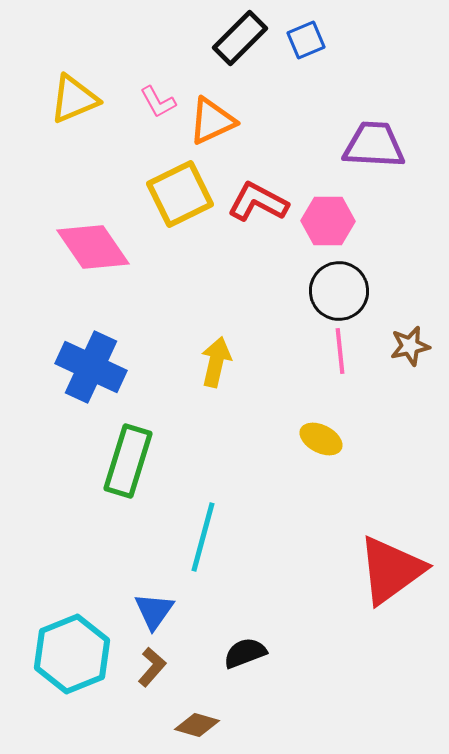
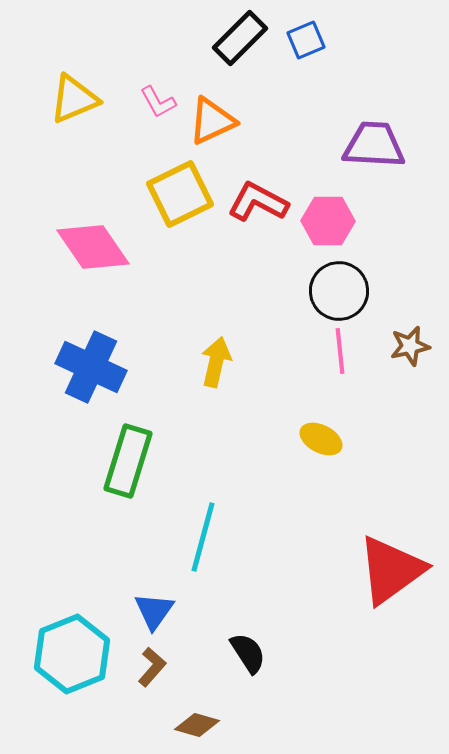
black semicircle: moved 3 px right; rotated 78 degrees clockwise
